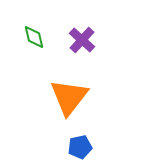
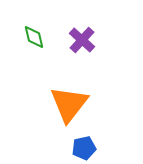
orange triangle: moved 7 px down
blue pentagon: moved 4 px right, 1 px down
